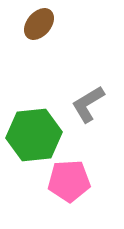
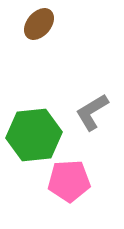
gray L-shape: moved 4 px right, 8 px down
